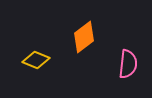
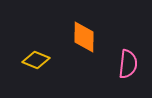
orange diamond: rotated 52 degrees counterclockwise
